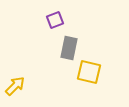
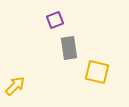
gray rectangle: rotated 20 degrees counterclockwise
yellow square: moved 8 px right
